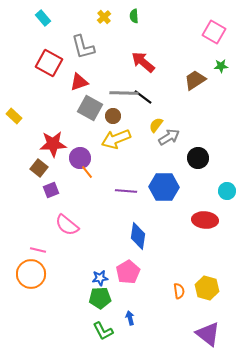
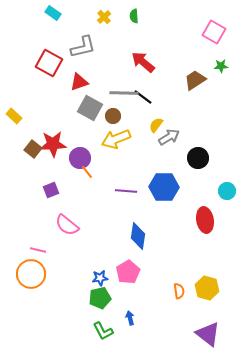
cyan rectangle: moved 10 px right, 5 px up; rotated 14 degrees counterclockwise
gray L-shape: rotated 88 degrees counterclockwise
brown square: moved 6 px left, 19 px up
red ellipse: rotated 75 degrees clockwise
green pentagon: rotated 10 degrees counterclockwise
